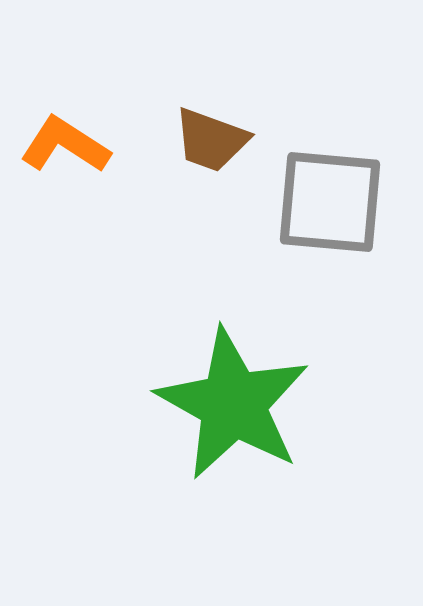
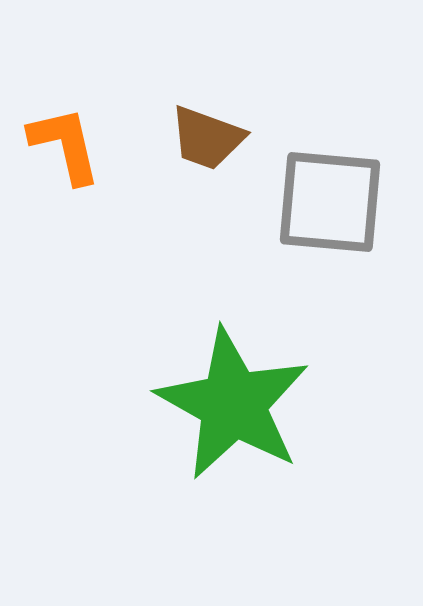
brown trapezoid: moved 4 px left, 2 px up
orange L-shape: rotated 44 degrees clockwise
